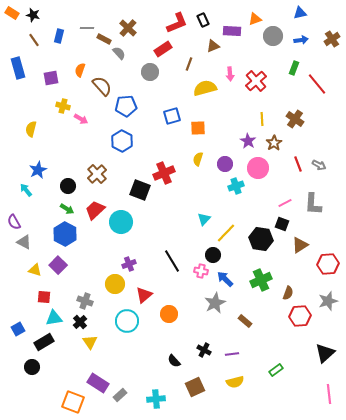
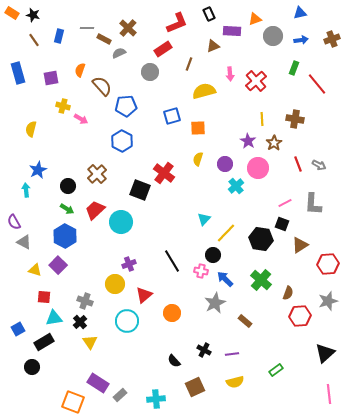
black rectangle at (203, 20): moved 6 px right, 6 px up
brown cross at (332, 39): rotated 14 degrees clockwise
gray semicircle at (119, 53): rotated 72 degrees counterclockwise
blue rectangle at (18, 68): moved 5 px down
yellow semicircle at (205, 88): moved 1 px left, 3 px down
brown cross at (295, 119): rotated 24 degrees counterclockwise
red cross at (164, 173): rotated 30 degrees counterclockwise
cyan cross at (236, 186): rotated 21 degrees counterclockwise
cyan arrow at (26, 190): rotated 32 degrees clockwise
blue hexagon at (65, 234): moved 2 px down
green cross at (261, 280): rotated 25 degrees counterclockwise
orange circle at (169, 314): moved 3 px right, 1 px up
